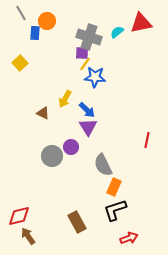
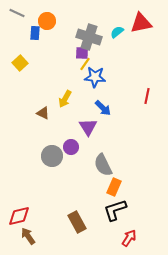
gray line: moved 4 px left; rotated 35 degrees counterclockwise
blue arrow: moved 16 px right, 2 px up
red line: moved 44 px up
red arrow: rotated 36 degrees counterclockwise
